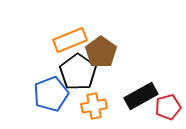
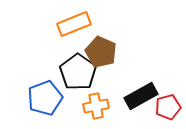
orange rectangle: moved 4 px right, 16 px up
brown pentagon: rotated 12 degrees counterclockwise
blue pentagon: moved 6 px left, 4 px down
orange cross: moved 2 px right
